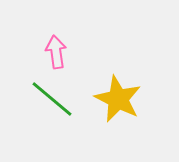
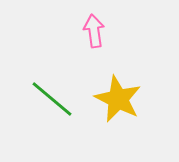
pink arrow: moved 38 px right, 21 px up
